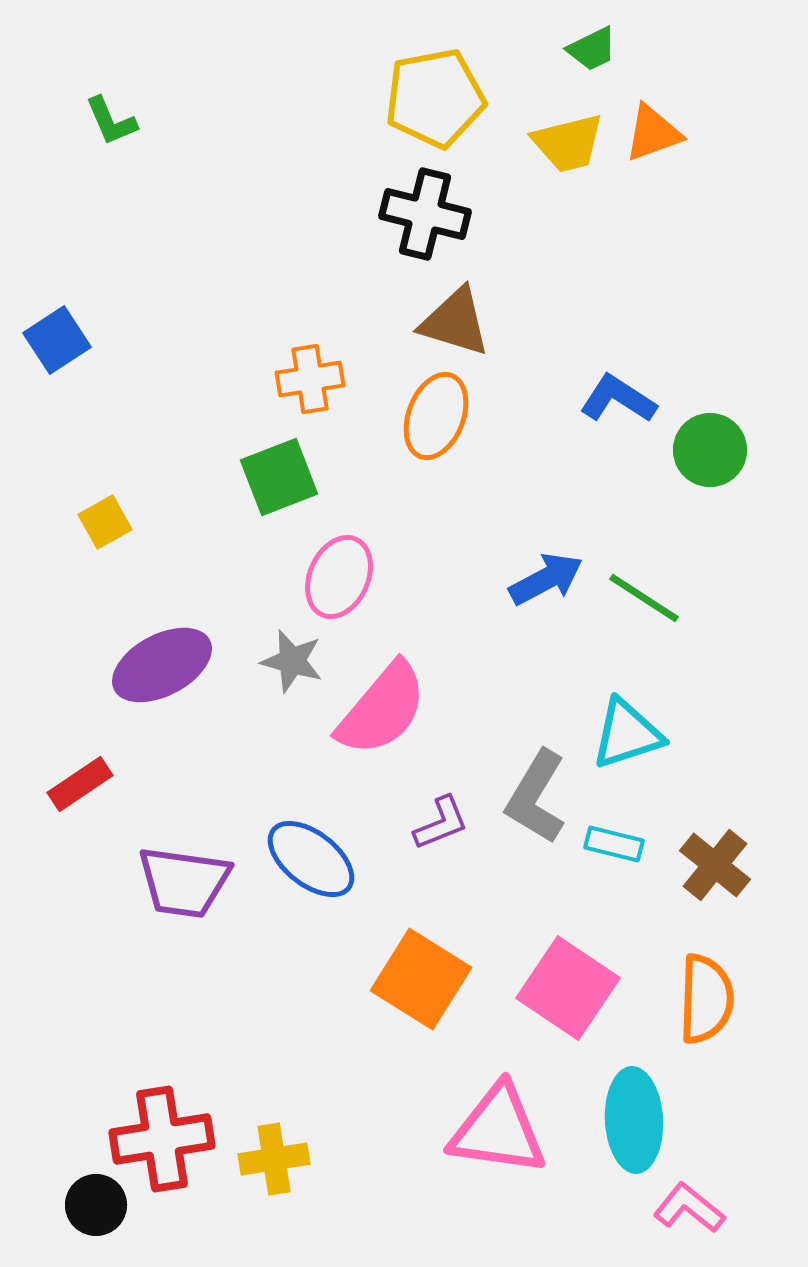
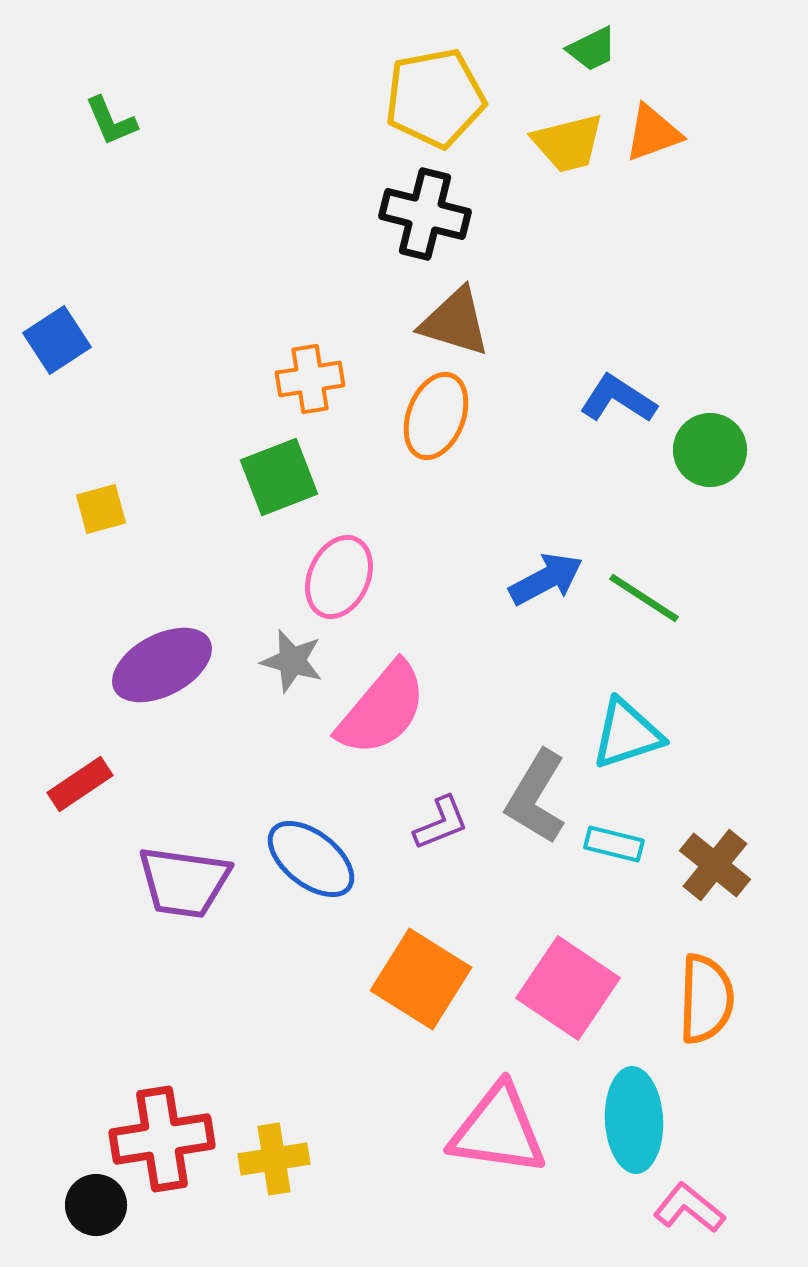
yellow square: moved 4 px left, 13 px up; rotated 14 degrees clockwise
